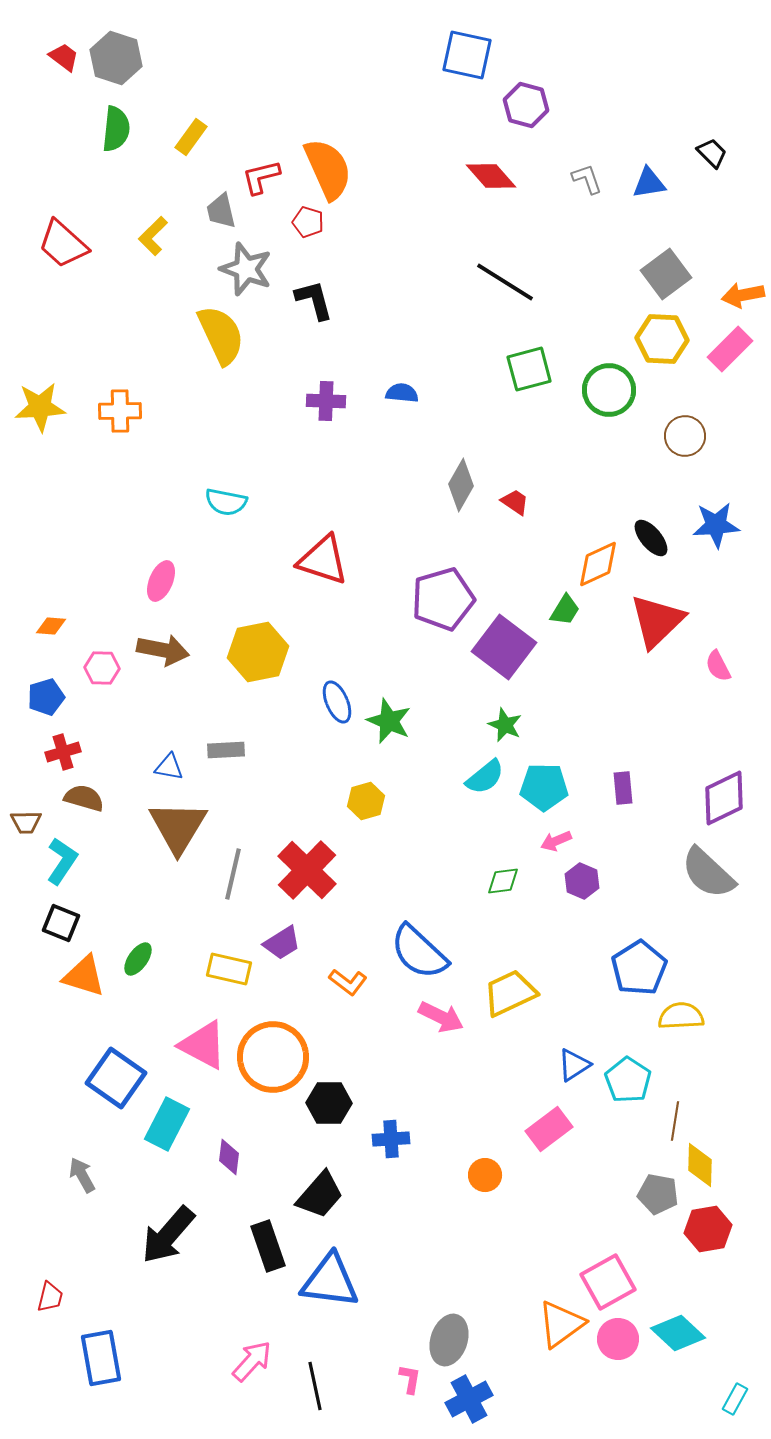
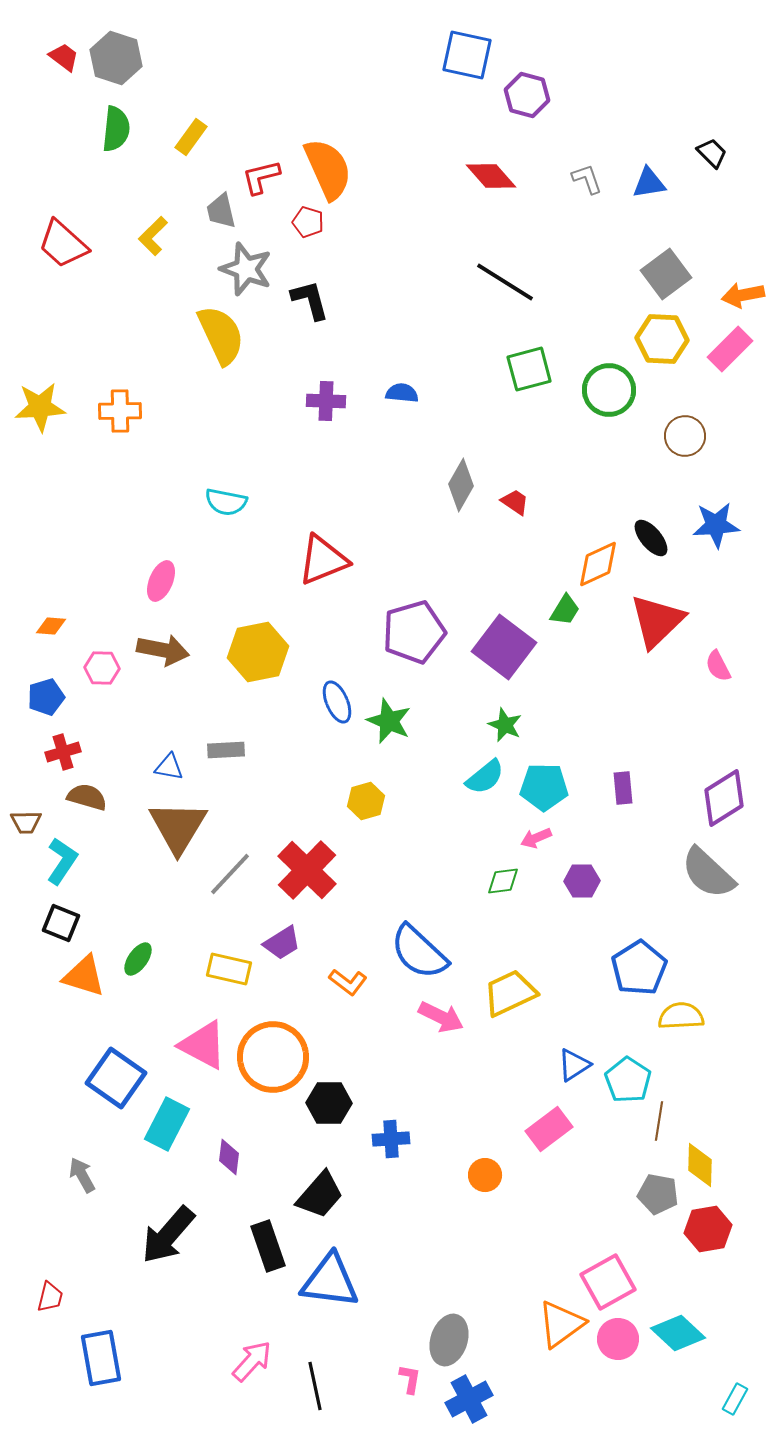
purple hexagon at (526, 105): moved 1 px right, 10 px up
black L-shape at (314, 300): moved 4 px left
red triangle at (323, 560): rotated 40 degrees counterclockwise
purple pentagon at (443, 599): moved 29 px left, 33 px down
brown semicircle at (84, 798): moved 3 px right, 1 px up
purple diamond at (724, 798): rotated 6 degrees counterclockwise
pink arrow at (556, 841): moved 20 px left, 3 px up
gray line at (233, 874): moved 3 px left; rotated 30 degrees clockwise
purple hexagon at (582, 881): rotated 24 degrees counterclockwise
brown line at (675, 1121): moved 16 px left
